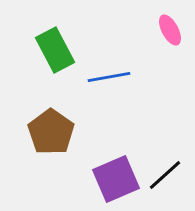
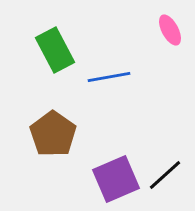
brown pentagon: moved 2 px right, 2 px down
